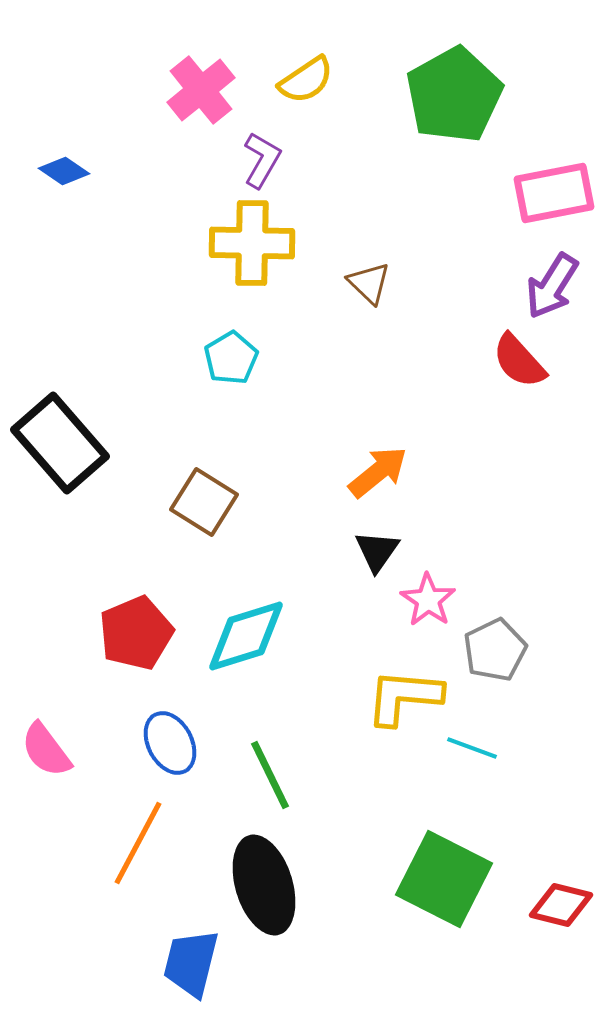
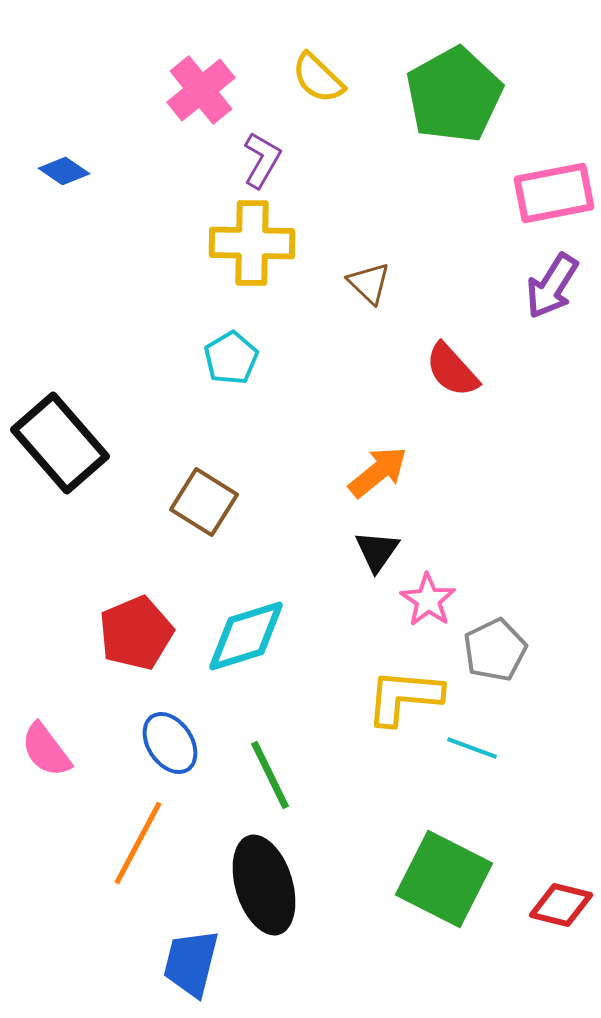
yellow semicircle: moved 12 px right, 2 px up; rotated 78 degrees clockwise
red semicircle: moved 67 px left, 9 px down
blue ellipse: rotated 6 degrees counterclockwise
